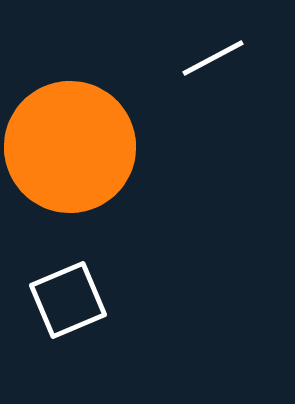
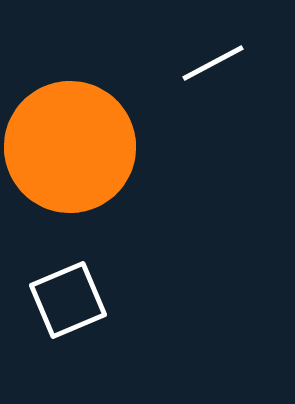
white line: moved 5 px down
